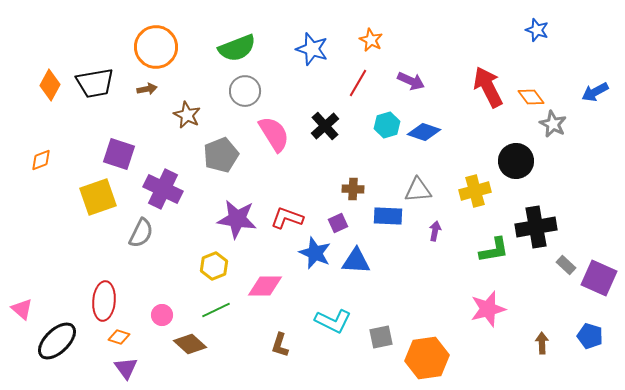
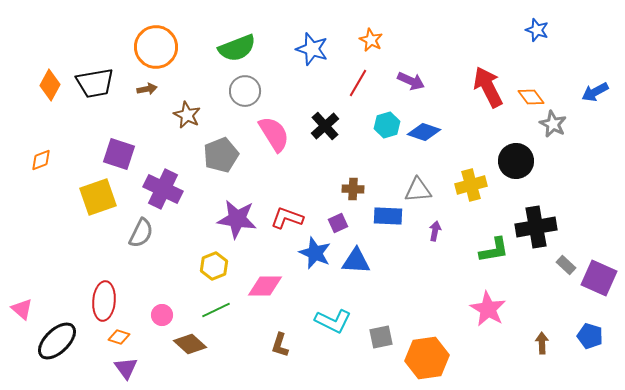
yellow cross at (475, 191): moved 4 px left, 6 px up
pink star at (488, 309): rotated 27 degrees counterclockwise
